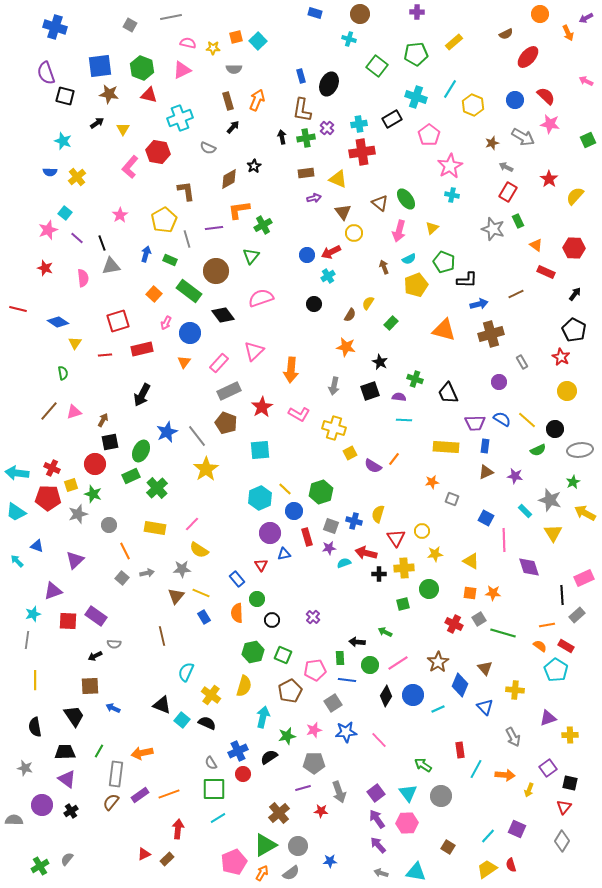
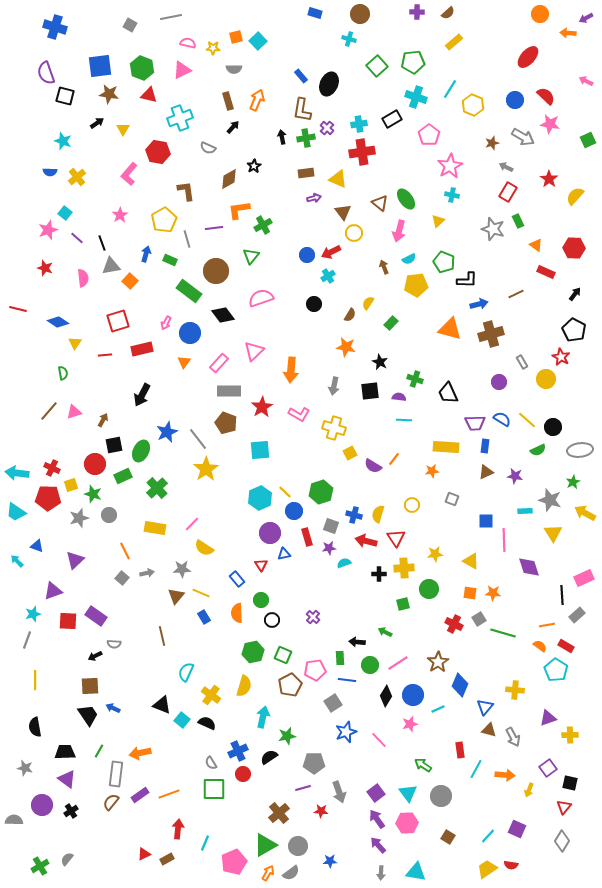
orange arrow at (568, 33): rotated 119 degrees clockwise
brown semicircle at (506, 34): moved 58 px left, 21 px up; rotated 16 degrees counterclockwise
green pentagon at (416, 54): moved 3 px left, 8 px down
green square at (377, 66): rotated 10 degrees clockwise
blue rectangle at (301, 76): rotated 24 degrees counterclockwise
pink L-shape at (130, 167): moved 1 px left, 7 px down
yellow triangle at (432, 228): moved 6 px right, 7 px up
yellow pentagon at (416, 285): rotated 15 degrees clockwise
orange square at (154, 294): moved 24 px left, 13 px up
orange triangle at (444, 330): moved 6 px right, 1 px up
gray rectangle at (229, 391): rotated 25 degrees clockwise
black square at (370, 391): rotated 12 degrees clockwise
yellow circle at (567, 391): moved 21 px left, 12 px up
black circle at (555, 429): moved 2 px left, 2 px up
gray line at (197, 436): moved 1 px right, 3 px down
black square at (110, 442): moved 4 px right, 3 px down
green rectangle at (131, 476): moved 8 px left
orange star at (432, 482): moved 11 px up
yellow line at (285, 489): moved 3 px down
cyan rectangle at (525, 511): rotated 48 degrees counterclockwise
gray star at (78, 514): moved 1 px right, 4 px down
blue square at (486, 518): moved 3 px down; rotated 28 degrees counterclockwise
blue cross at (354, 521): moved 6 px up
gray circle at (109, 525): moved 10 px up
yellow circle at (422, 531): moved 10 px left, 26 px up
yellow semicircle at (199, 550): moved 5 px right, 2 px up
red arrow at (366, 553): moved 12 px up
green circle at (257, 599): moved 4 px right, 1 px down
gray line at (27, 640): rotated 12 degrees clockwise
brown triangle at (485, 668): moved 4 px right, 62 px down; rotated 35 degrees counterclockwise
brown pentagon at (290, 691): moved 6 px up
blue triangle at (485, 707): rotated 24 degrees clockwise
black trapezoid at (74, 716): moved 14 px right, 1 px up
pink star at (314, 730): moved 96 px right, 6 px up
blue star at (346, 732): rotated 15 degrees counterclockwise
orange arrow at (142, 753): moved 2 px left
cyan line at (218, 818): moved 13 px left, 25 px down; rotated 35 degrees counterclockwise
brown square at (448, 847): moved 10 px up
brown rectangle at (167, 859): rotated 16 degrees clockwise
red semicircle at (511, 865): rotated 64 degrees counterclockwise
orange arrow at (262, 873): moved 6 px right
gray arrow at (381, 873): rotated 104 degrees counterclockwise
